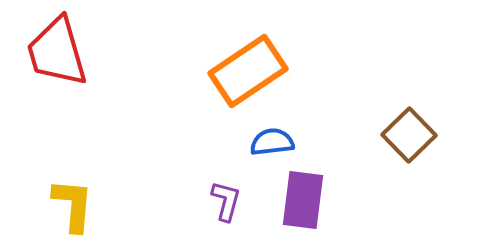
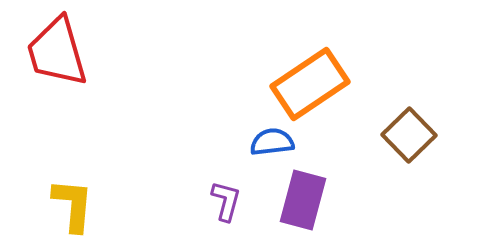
orange rectangle: moved 62 px right, 13 px down
purple rectangle: rotated 8 degrees clockwise
